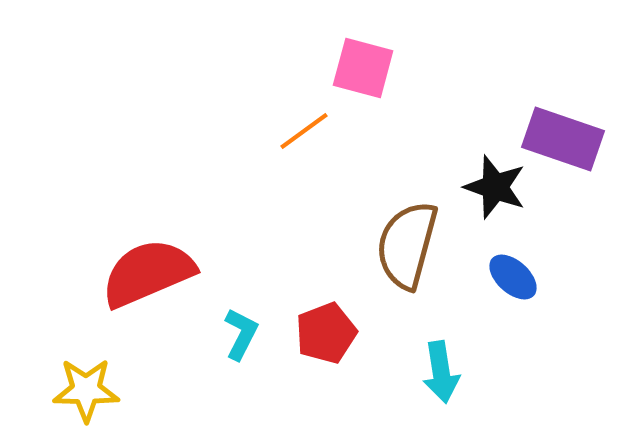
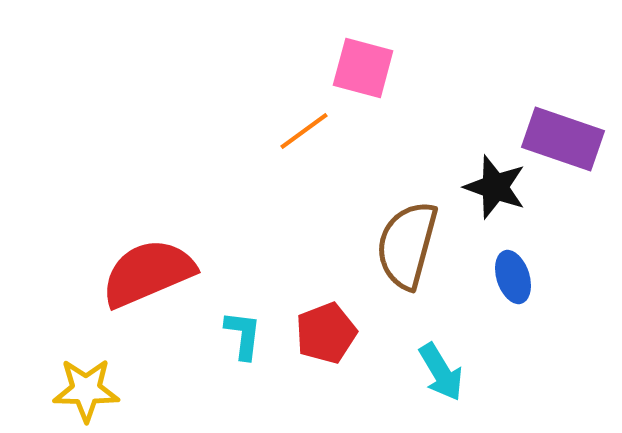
blue ellipse: rotated 30 degrees clockwise
cyan L-shape: moved 2 px right, 1 px down; rotated 20 degrees counterclockwise
cyan arrow: rotated 22 degrees counterclockwise
